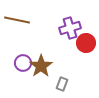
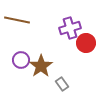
purple circle: moved 2 px left, 3 px up
gray rectangle: rotated 56 degrees counterclockwise
